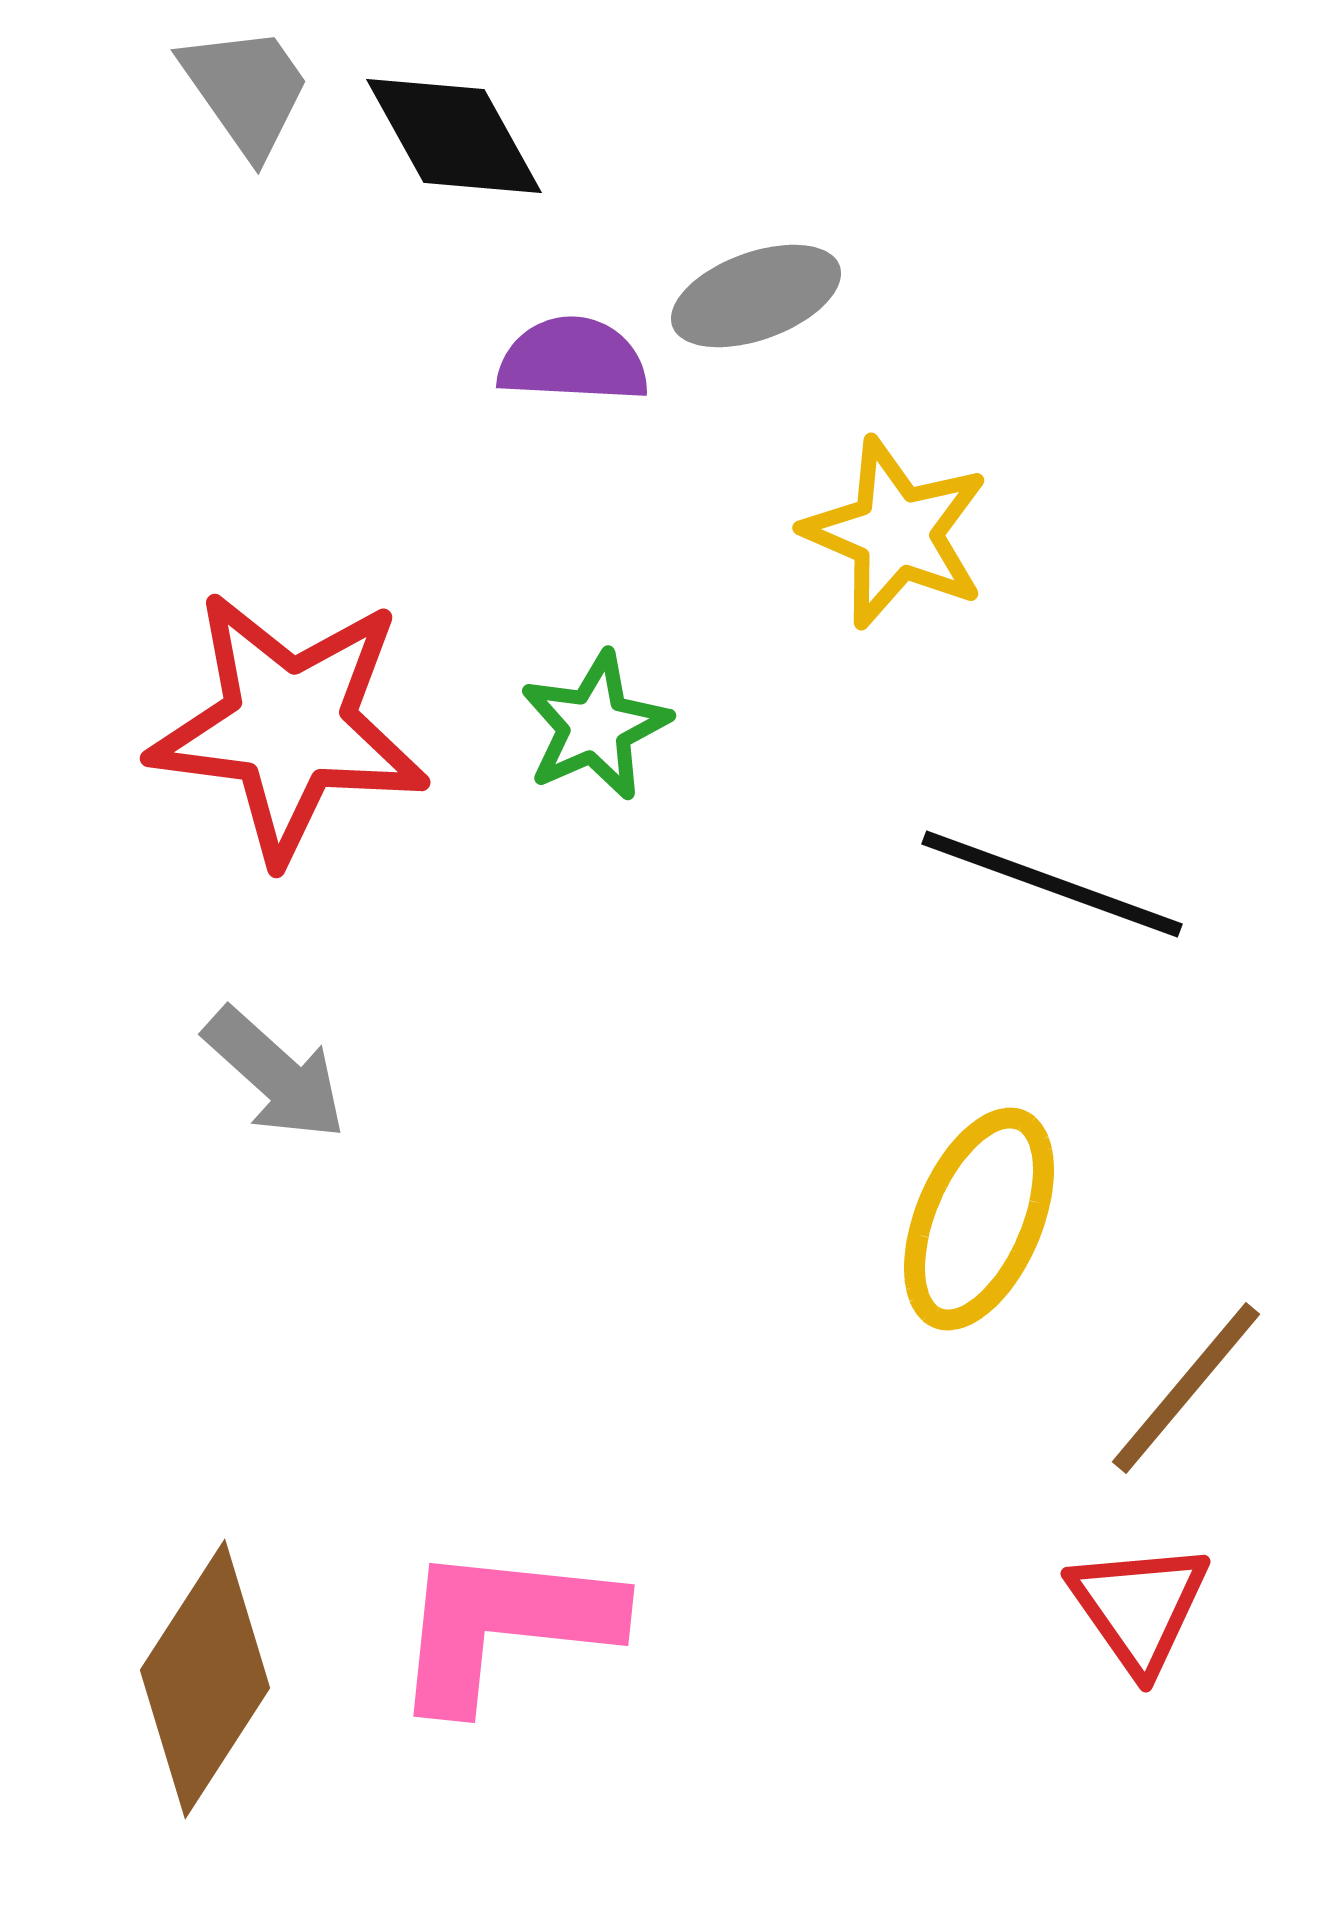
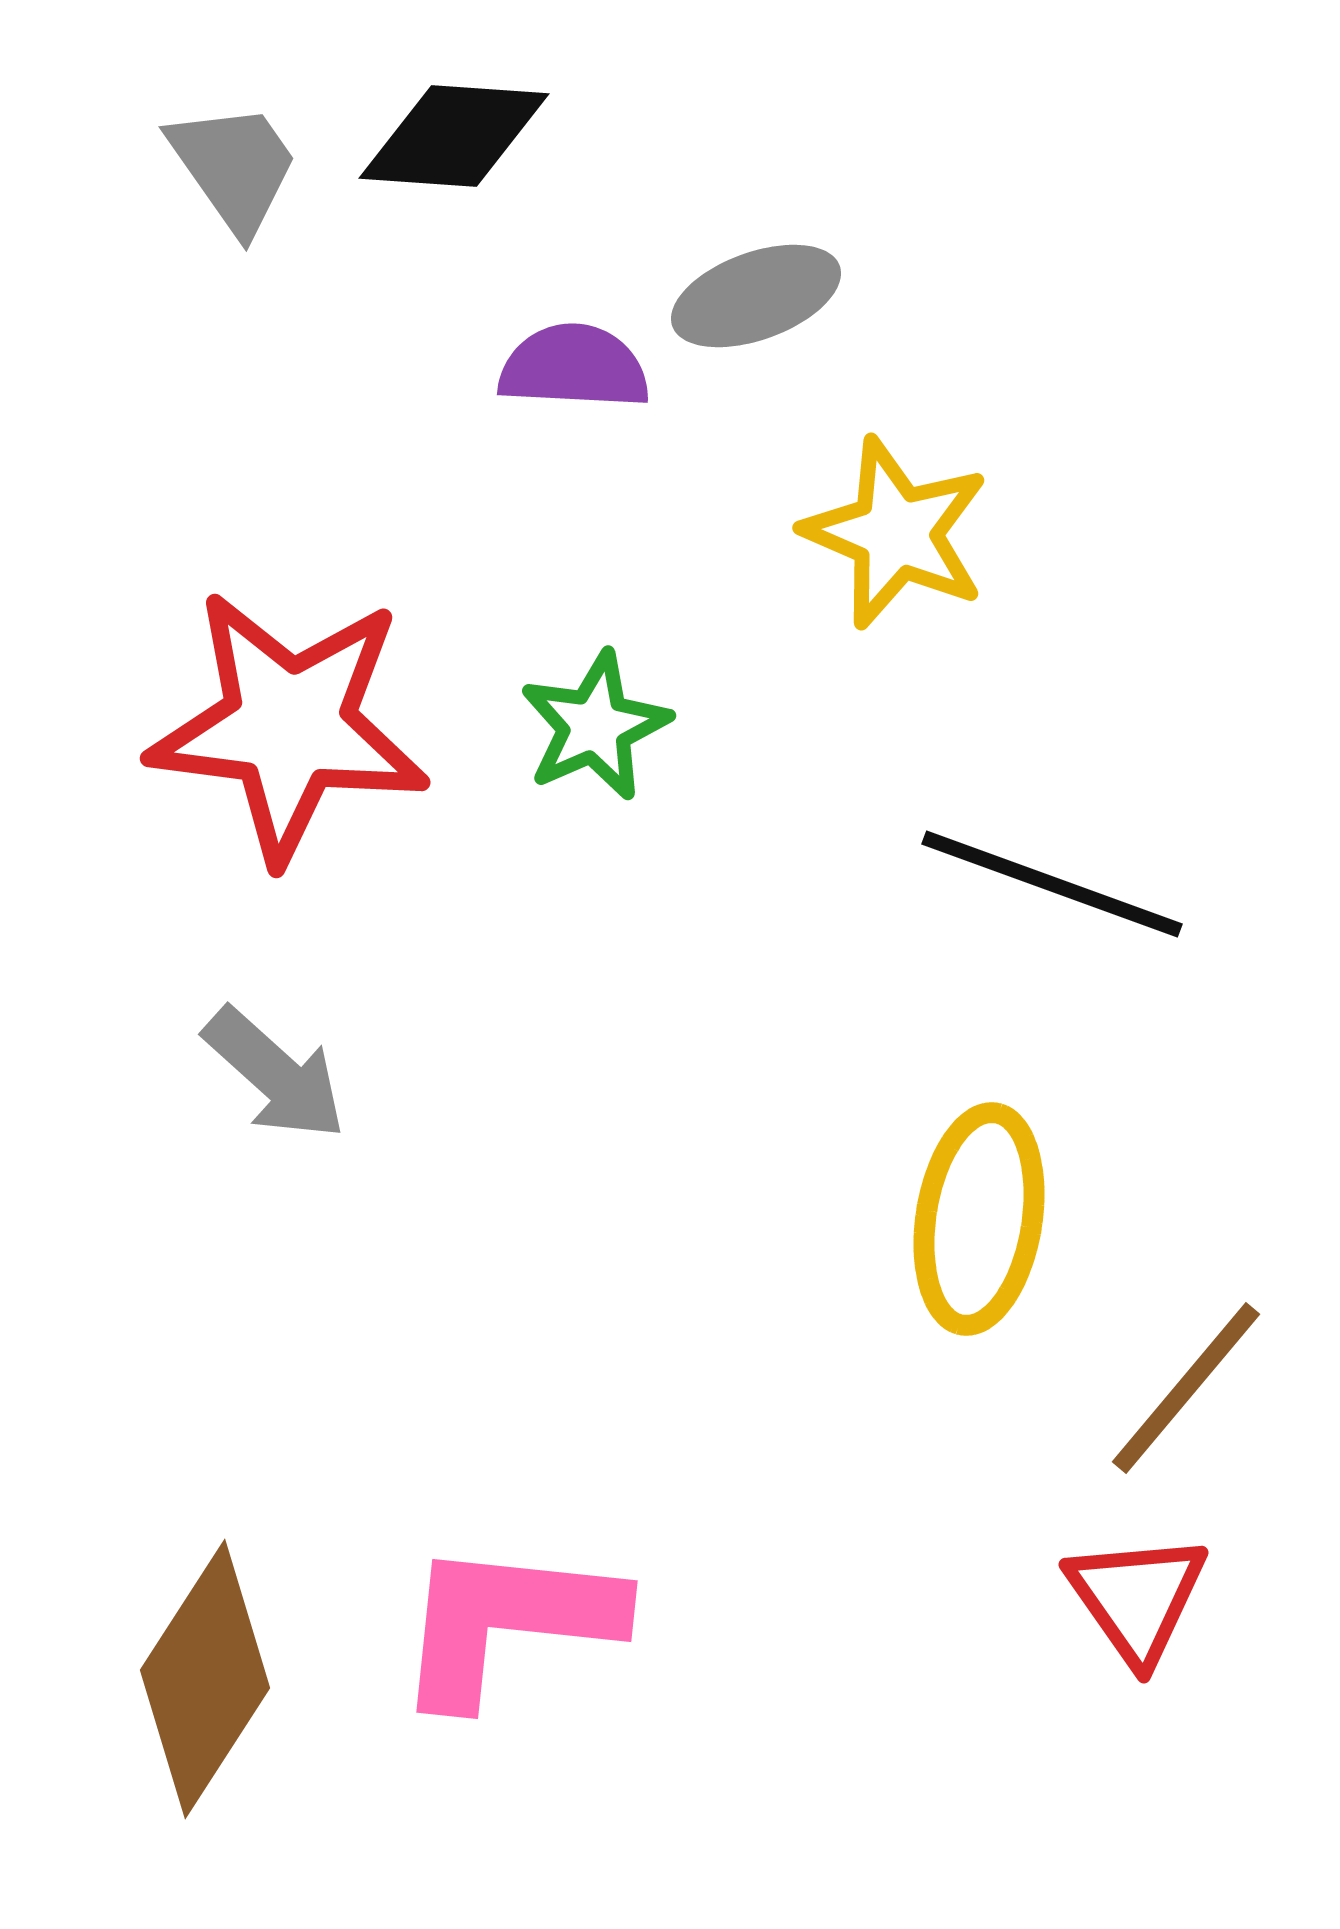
gray trapezoid: moved 12 px left, 77 px down
black diamond: rotated 57 degrees counterclockwise
purple semicircle: moved 1 px right, 7 px down
yellow ellipse: rotated 14 degrees counterclockwise
red triangle: moved 2 px left, 9 px up
pink L-shape: moved 3 px right, 4 px up
